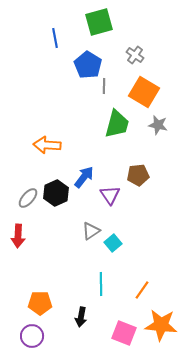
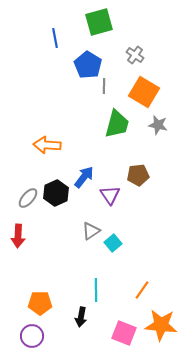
cyan line: moved 5 px left, 6 px down
